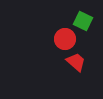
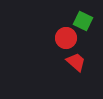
red circle: moved 1 px right, 1 px up
